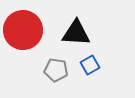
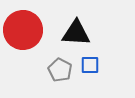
blue square: rotated 30 degrees clockwise
gray pentagon: moved 4 px right; rotated 20 degrees clockwise
